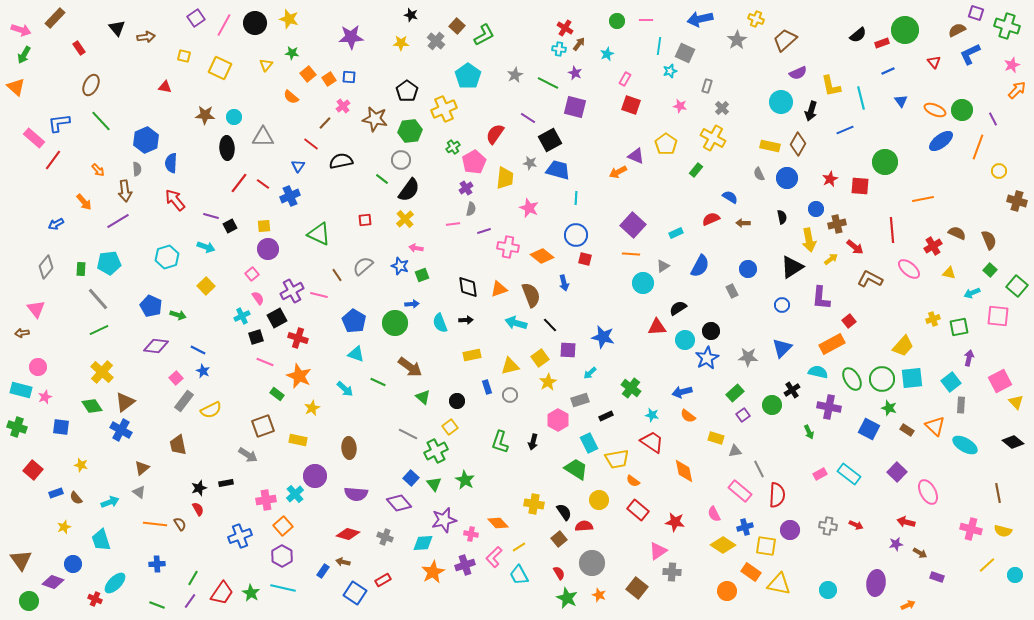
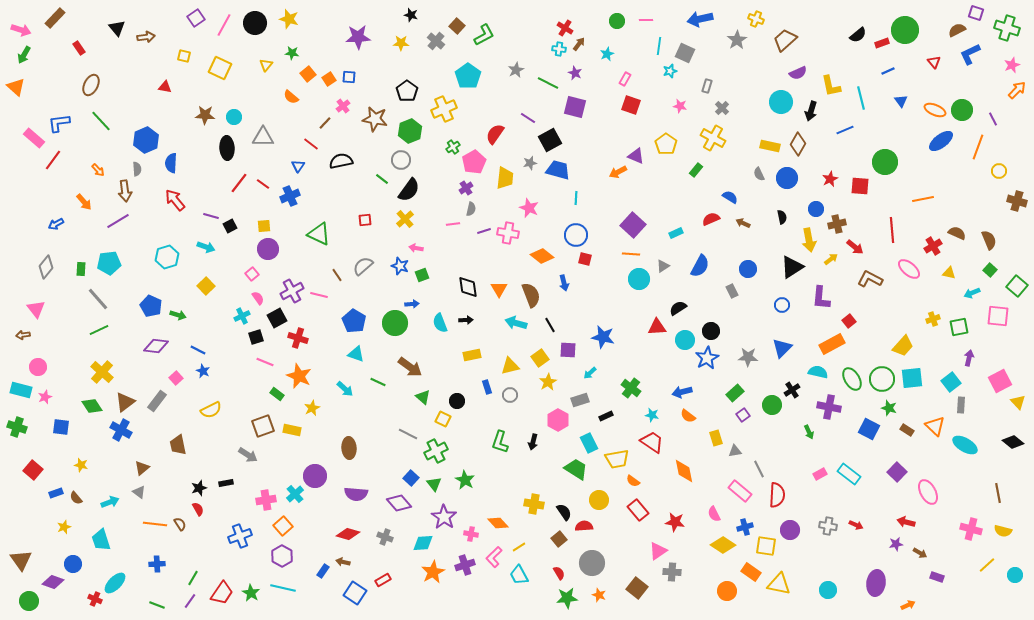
green cross at (1007, 26): moved 2 px down
purple star at (351, 37): moved 7 px right
gray star at (515, 75): moved 1 px right, 5 px up
green hexagon at (410, 131): rotated 15 degrees counterclockwise
gray star at (530, 163): rotated 24 degrees counterclockwise
brown arrow at (743, 223): rotated 24 degrees clockwise
pink cross at (508, 247): moved 14 px up
cyan circle at (643, 283): moved 4 px left, 4 px up
orange triangle at (499, 289): rotated 42 degrees counterclockwise
black line at (550, 325): rotated 14 degrees clockwise
brown arrow at (22, 333): moved 1 px right, 2 px down
gray rectangle at (184, 401): moved 27 px left
yellow triangle at (1016, 402): moved 2 px right
yellow square at (450, 427): moved 7 px left, 8 px up; rotated 28 degrees counterclockwise
yellow rectangle at (716, 438): rotated 56 degrees clockwise
yellow rectangle at (298, 440): moved 6 px left, 10 px up
red rectangle at (638, 510): rotated 10 degrees clockwise
purple star at (444, 520): moved 3 px up; rotated 25 degrees counterclockwise
green star at (567, 598): rotated 30 degrees counterclockwise
